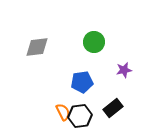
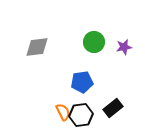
purple star: moved 23 px up
black hexagon: moved 1 px right, 1 px up
